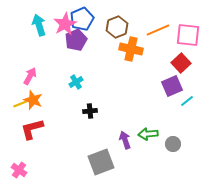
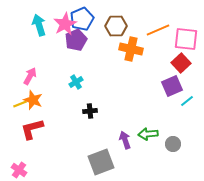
brown hexagon: moved 1 px left, 1 px up; rotated 20 degrees clockwise
pink square: moved 2 px left, 4 px down
